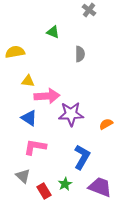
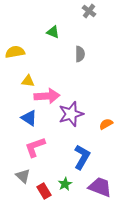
gray cross: moved 1 px down
purple star: rotated 15 degrees counterclockwise
pink L-shape: rotated 30 degrees counterclockwise
